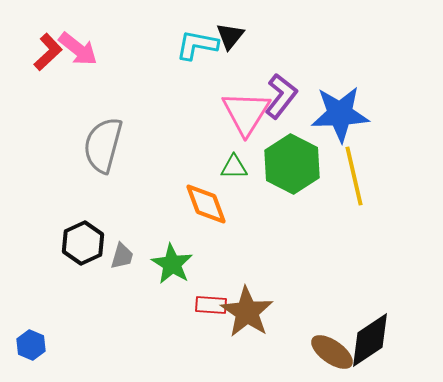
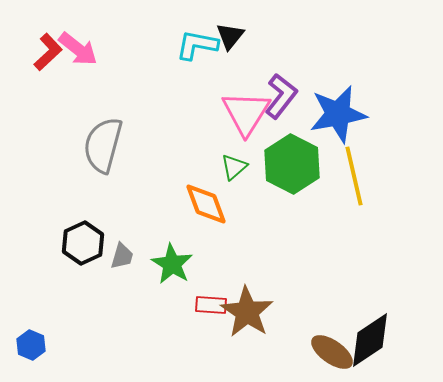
blue star: moved 2 px left; rotated 8 degrees counterclockwise
green triangle: rotated 40 degrees counterclockwise
